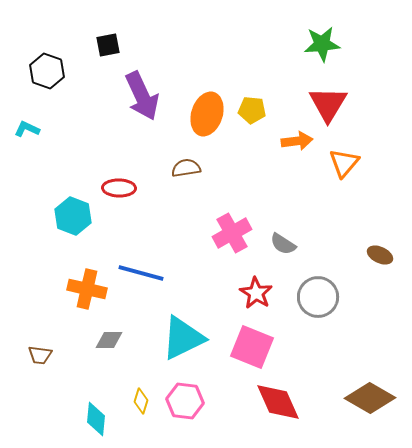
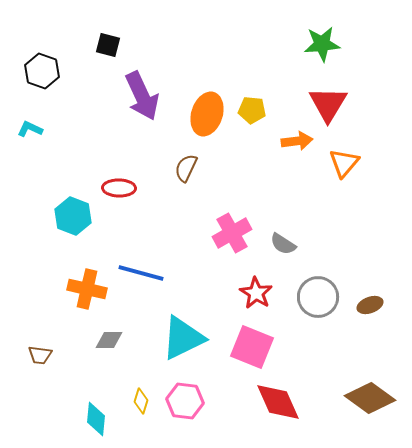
black square: rotated 25 degrees clockwise
black hexagon: moved 5 px left
cyan L-shape: moved 3 px right
brown semicircle: rotated 56 degrees counterclockwise
brown ellipse: moved 10 px left, 50 px down; rotated 45 degrees counterclockwise
brown diamond: rotated 6 degrees clockwise
